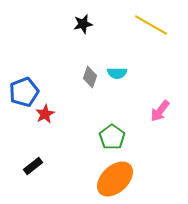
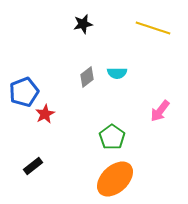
yellow line: moved 2 px right, 3 px down; rotated 12 degrees counterclockwise
gray diamond: moved 3 px left; rotated 35 degrees clockwise
